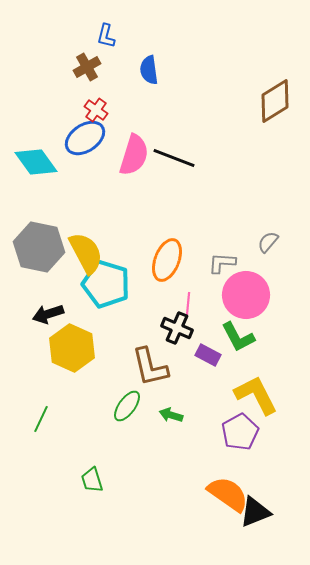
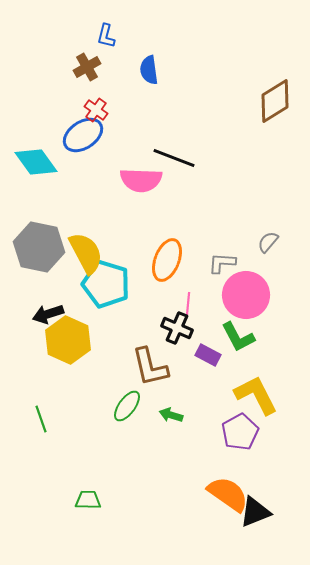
blue ellipse: moved 2 px left, 3 px up
pink semicircle: moved 7 px right, 25 px down; rotated 75 degrees clockwise
yellow hexagon: moved 4 px left, 8 px up
green line: rotated 44 degrees counterclockwise
green trapezoid: moved 4 px left, 20 px down; rotated 108 degrees clockwise
